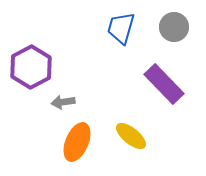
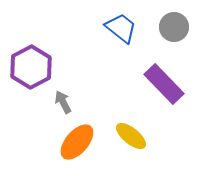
blue trapezoid: rotated 112 degrees clockwise
gray arrow: rotated 70 degrees clockwise
orange ellipse: rotated 18 degrees clockwise
